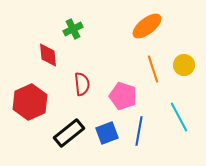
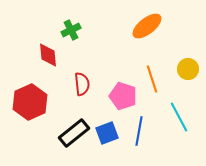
green cross: moved 2 px left, 1 px down
yellow circle: moved 4 px right, 4 px down
orange line: moved 1 px left, 10 px down
black rectangle: moved 5 px right
